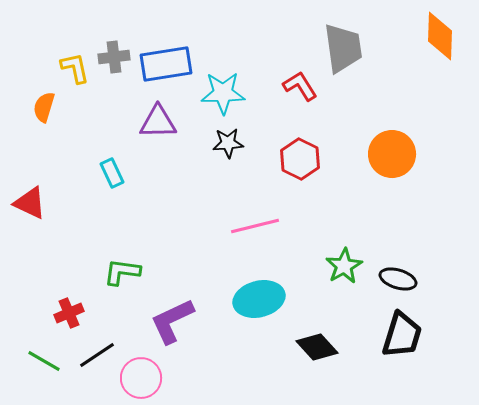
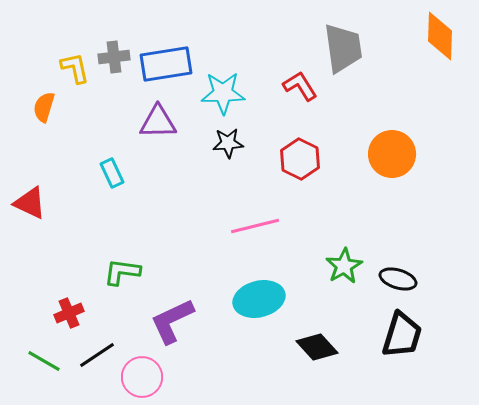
pink circle: moved 1 px right, 1 px up
